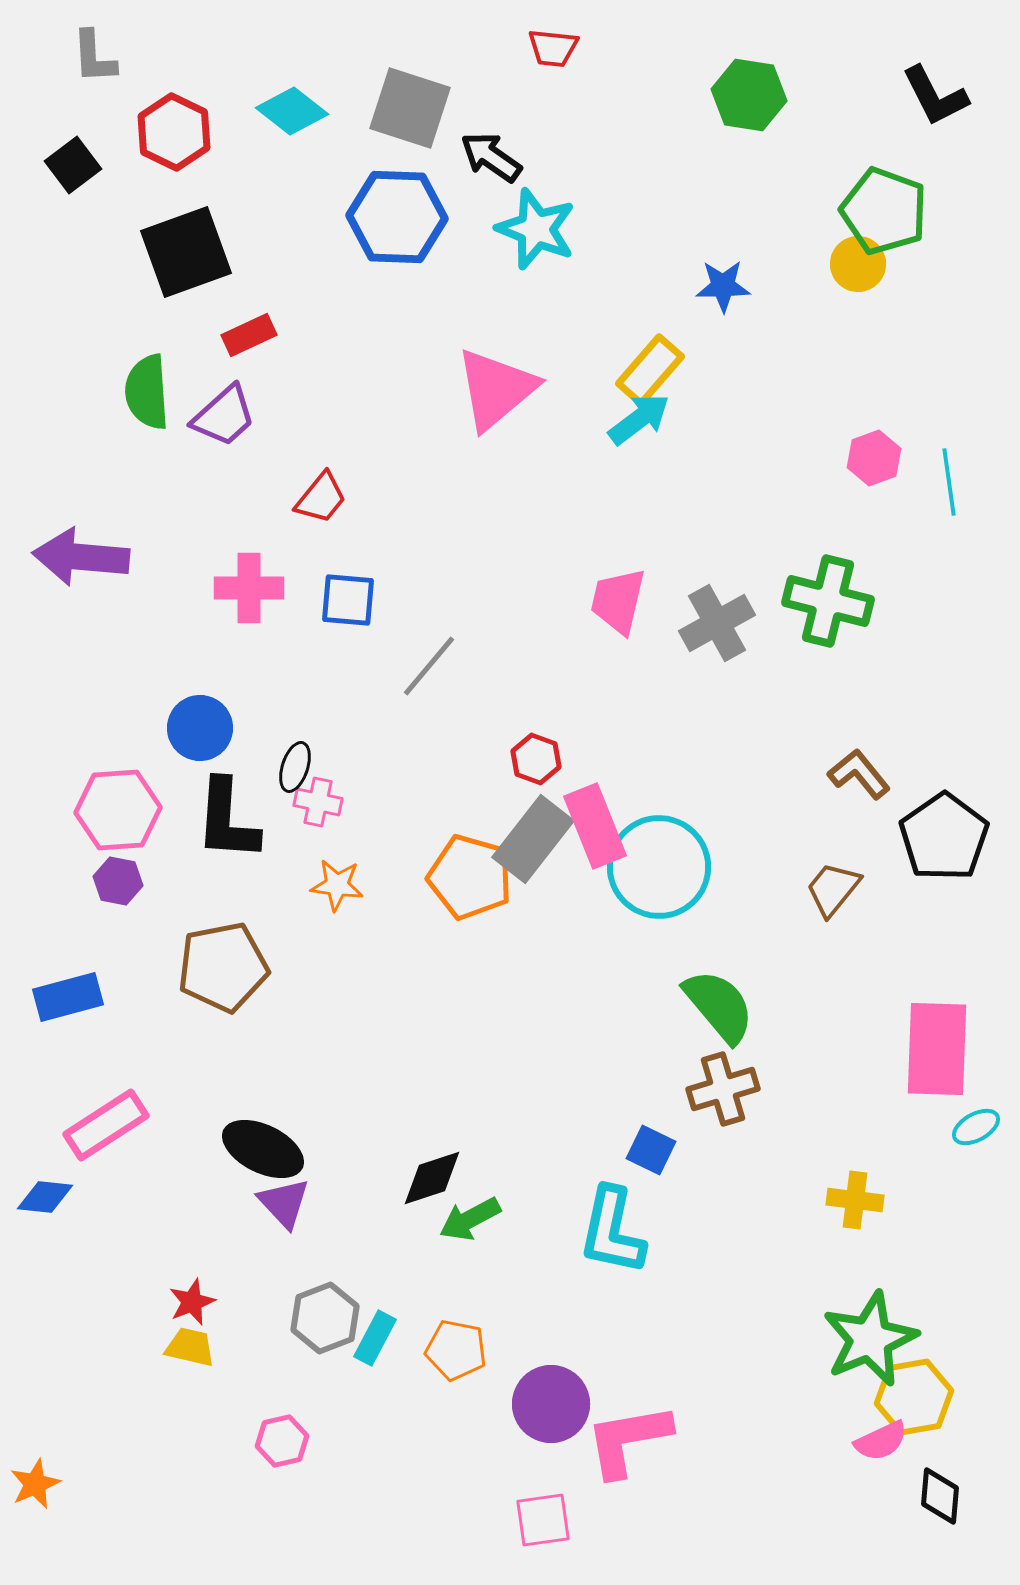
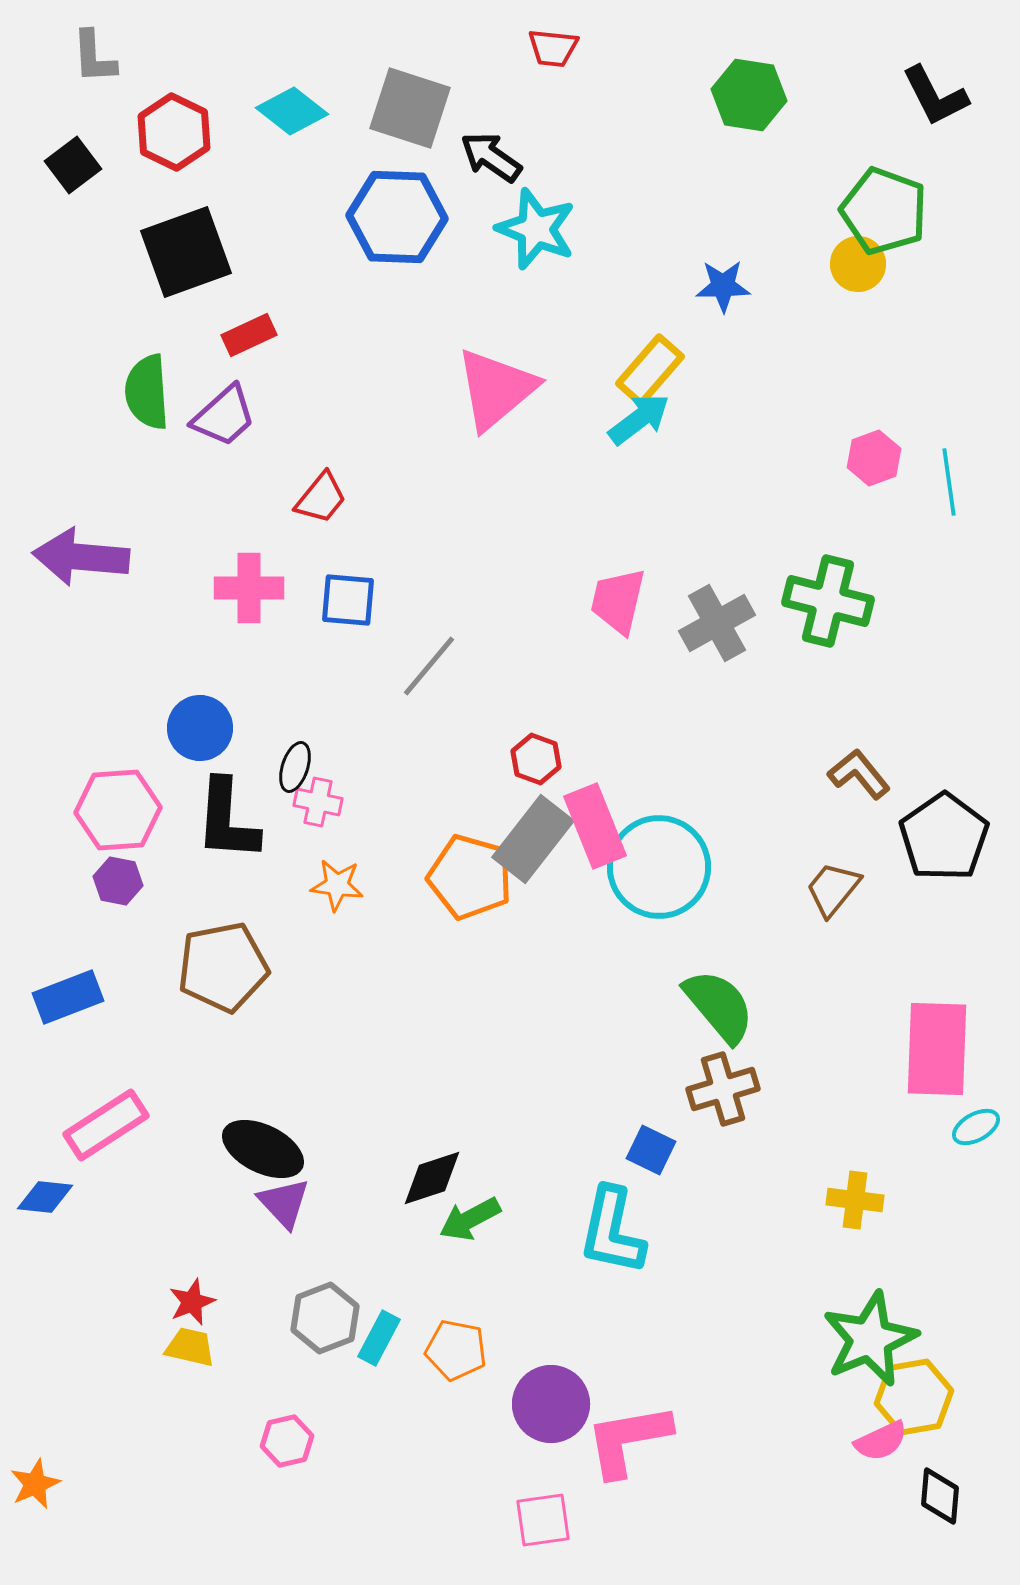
blue rectangle at (68, 997): rotated 6 degrees counterclockwise
cyan rectangle at (375, 1338): moved 4 px right
pink hexagon at (282, 1441): moved 5 px right
